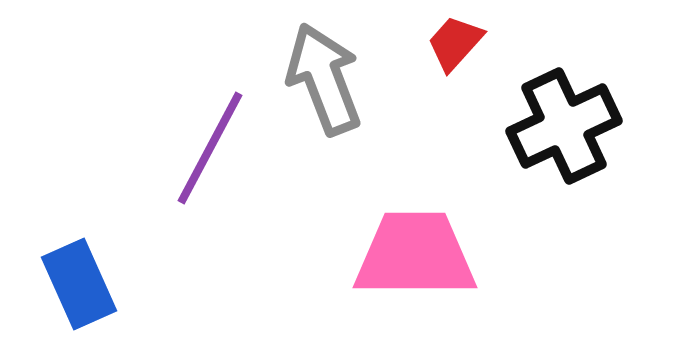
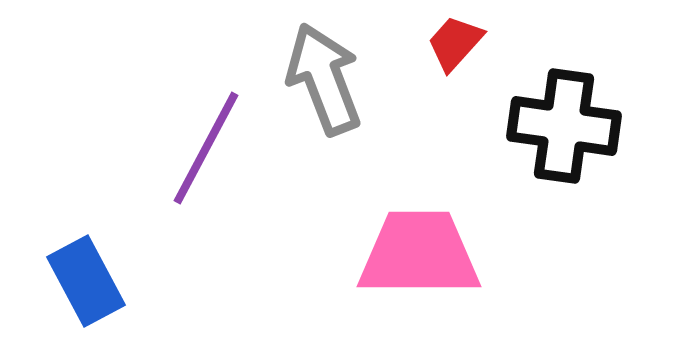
black cross: rotated 33 degrees clockwise
purple line: moved 4 px left
pink trapezoid: moved 4 px right, 1 px up
blue rectangle: moved 7 px right, 3 px up; rotated 4 degrees counterclockwise
